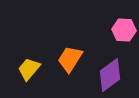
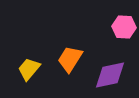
pink hexagon: moved 3 px up
purple diamond: rotated 24 degrees clockwise
